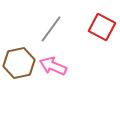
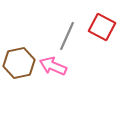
gray line: moved 16 px right, 7 px down; rotated 12 degrees counterclockwise
